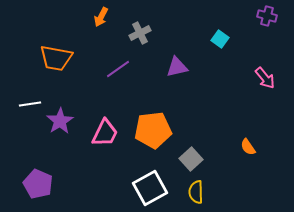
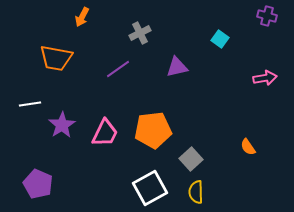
orange arrow: moved 19 px left
pink arrow: rotated 60 degrees counterclockwise
purple star: moved 2 px right, 4 px down
